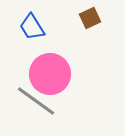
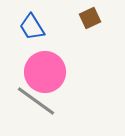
pink circle: moved 5 px left, 2 px up
